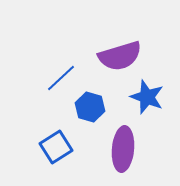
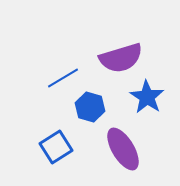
purple semicircle: moved 1 px right, 2 px down
blue line: moved 2 px right; rotated 12 degrees clockwise
blue star: rotated 12 degrees clockwise
purple ellipse: rotated 36 degrees counterclockwise
